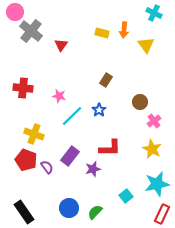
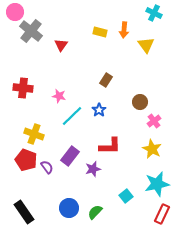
yellow rectangle: moved 2 px left, 1 px up
red L-shape: moved 2 px up
